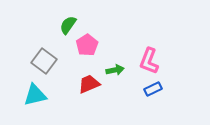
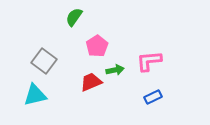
green semicircle: moved 6 px right, 8 px up
pink pentagon: moved 10 px right, 1 px down
pink L-shape: rotated 64 degrees clockwise
red trapezoid: moved 2 px right, 2 px up
blue rectangle: moved 8 px down
